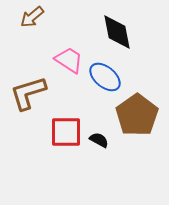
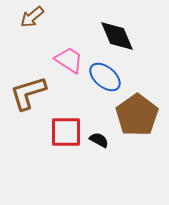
black diamond: moved 4 px down; rotated 12 degrees counterclockwise
